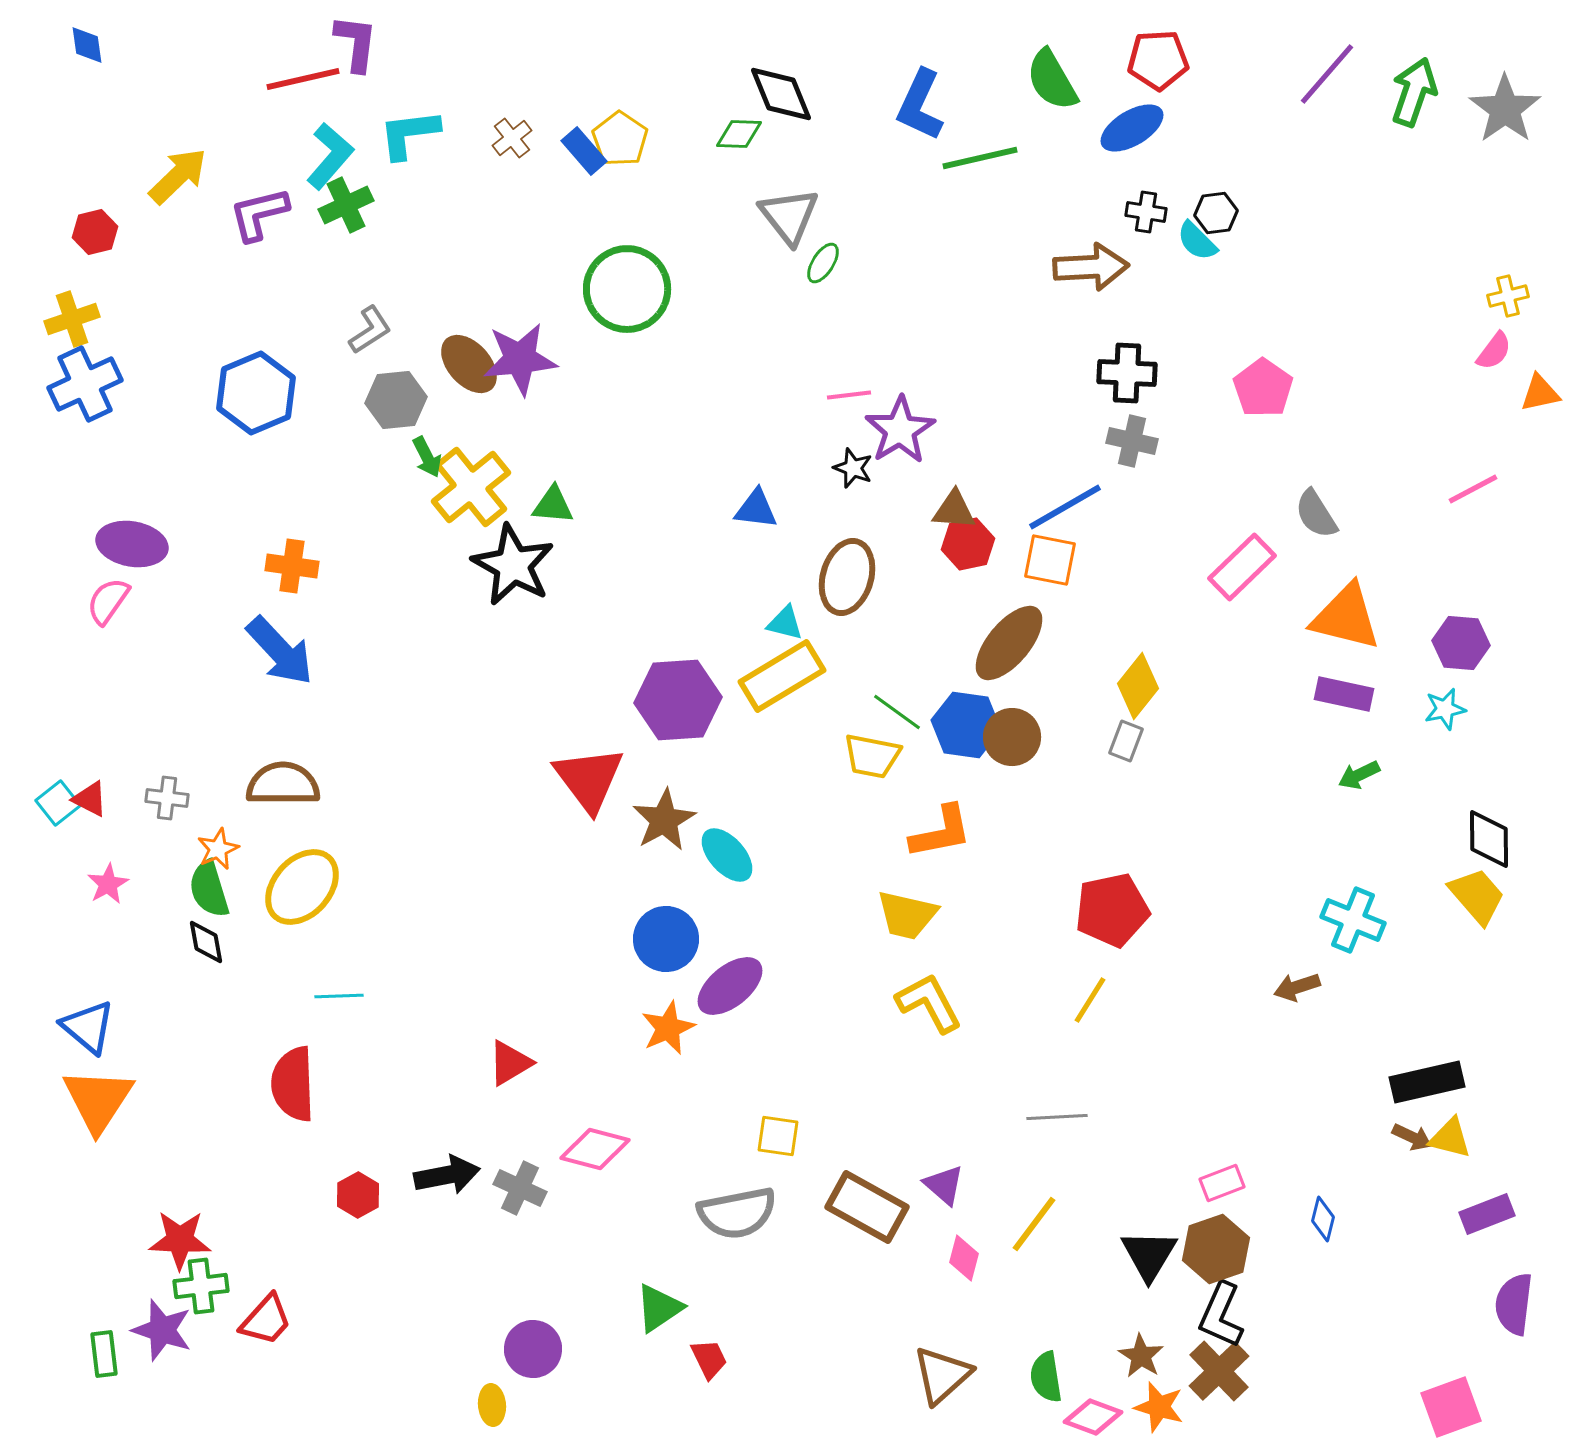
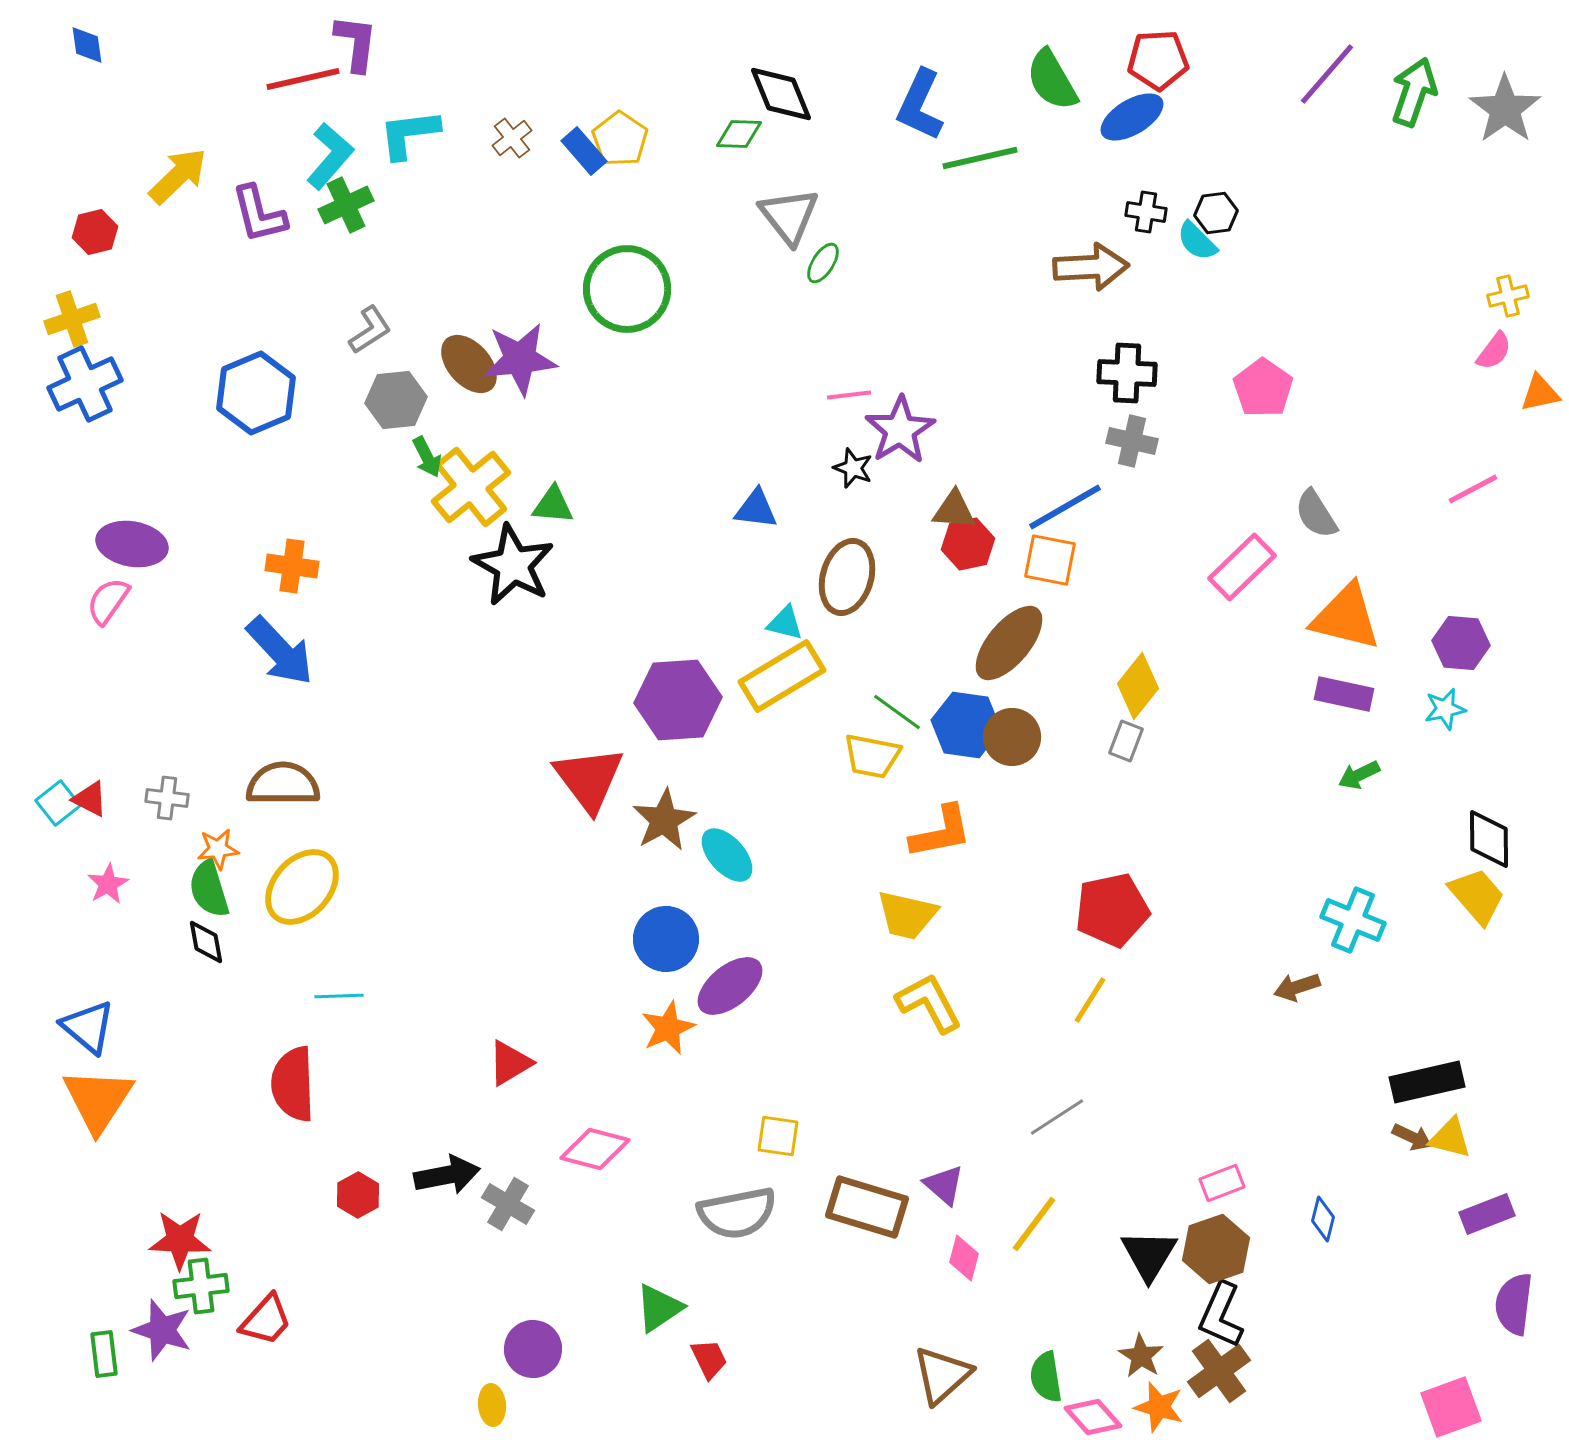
blue ellipse at (1132, 128): moved 11 px up
purple L-shape at (259, 214): rotated 90 degrees counterclockwise
orange star at (218, 849): rotated 18 degrees clockwise
gray line at (1057, 1117): rotated 30 degrees counterclockwise
gray cross at (520, 1188): moved 12 px left, 16 px down; rotated 6 degrees clockwise
brown rectangle at (867, 1207): rotated 12 degrees counterclockwise
brown cross at (1219, 1371): rotated 8 degrees clockwise
pink diamond at (1093, 1417): rotated 28 degrees clockwise
